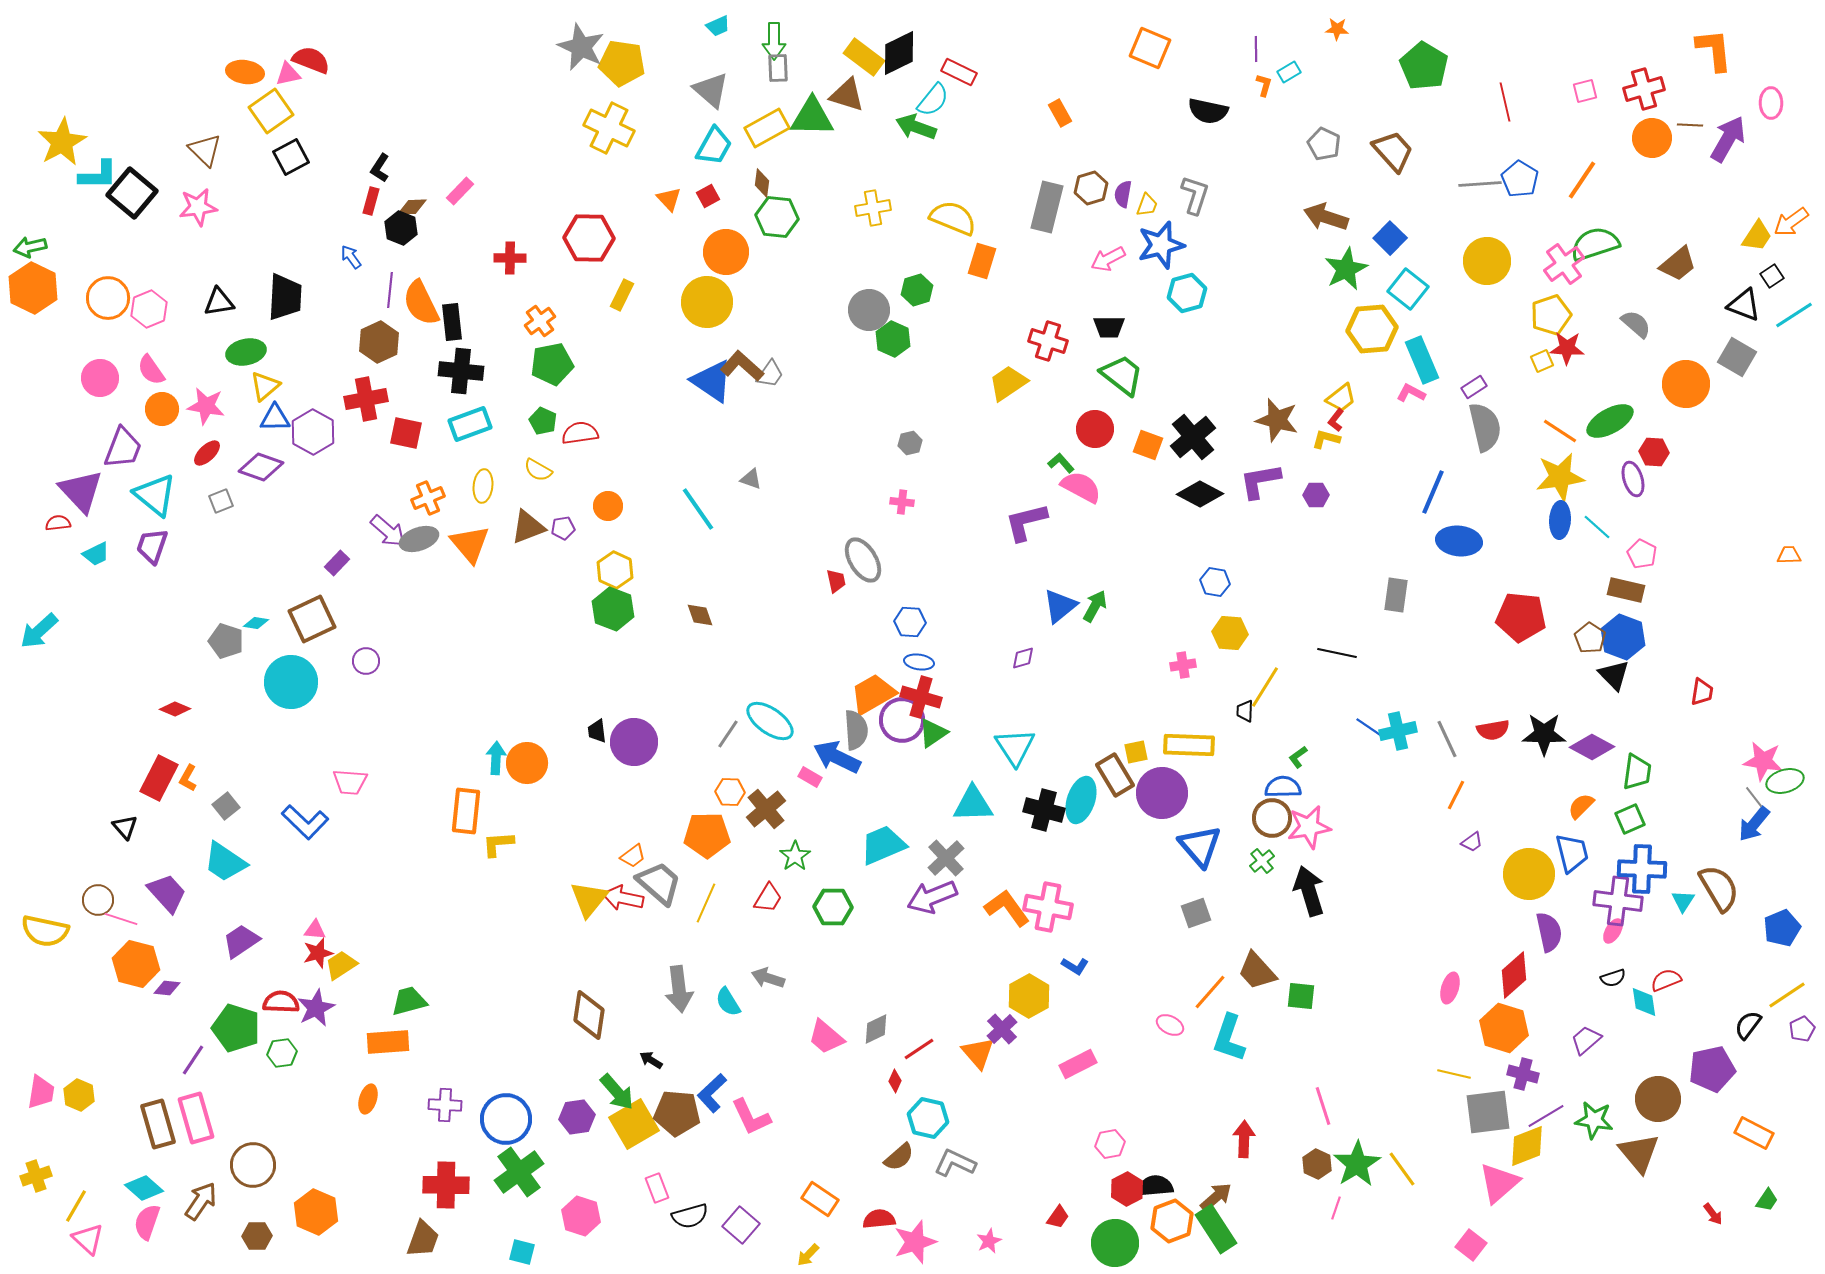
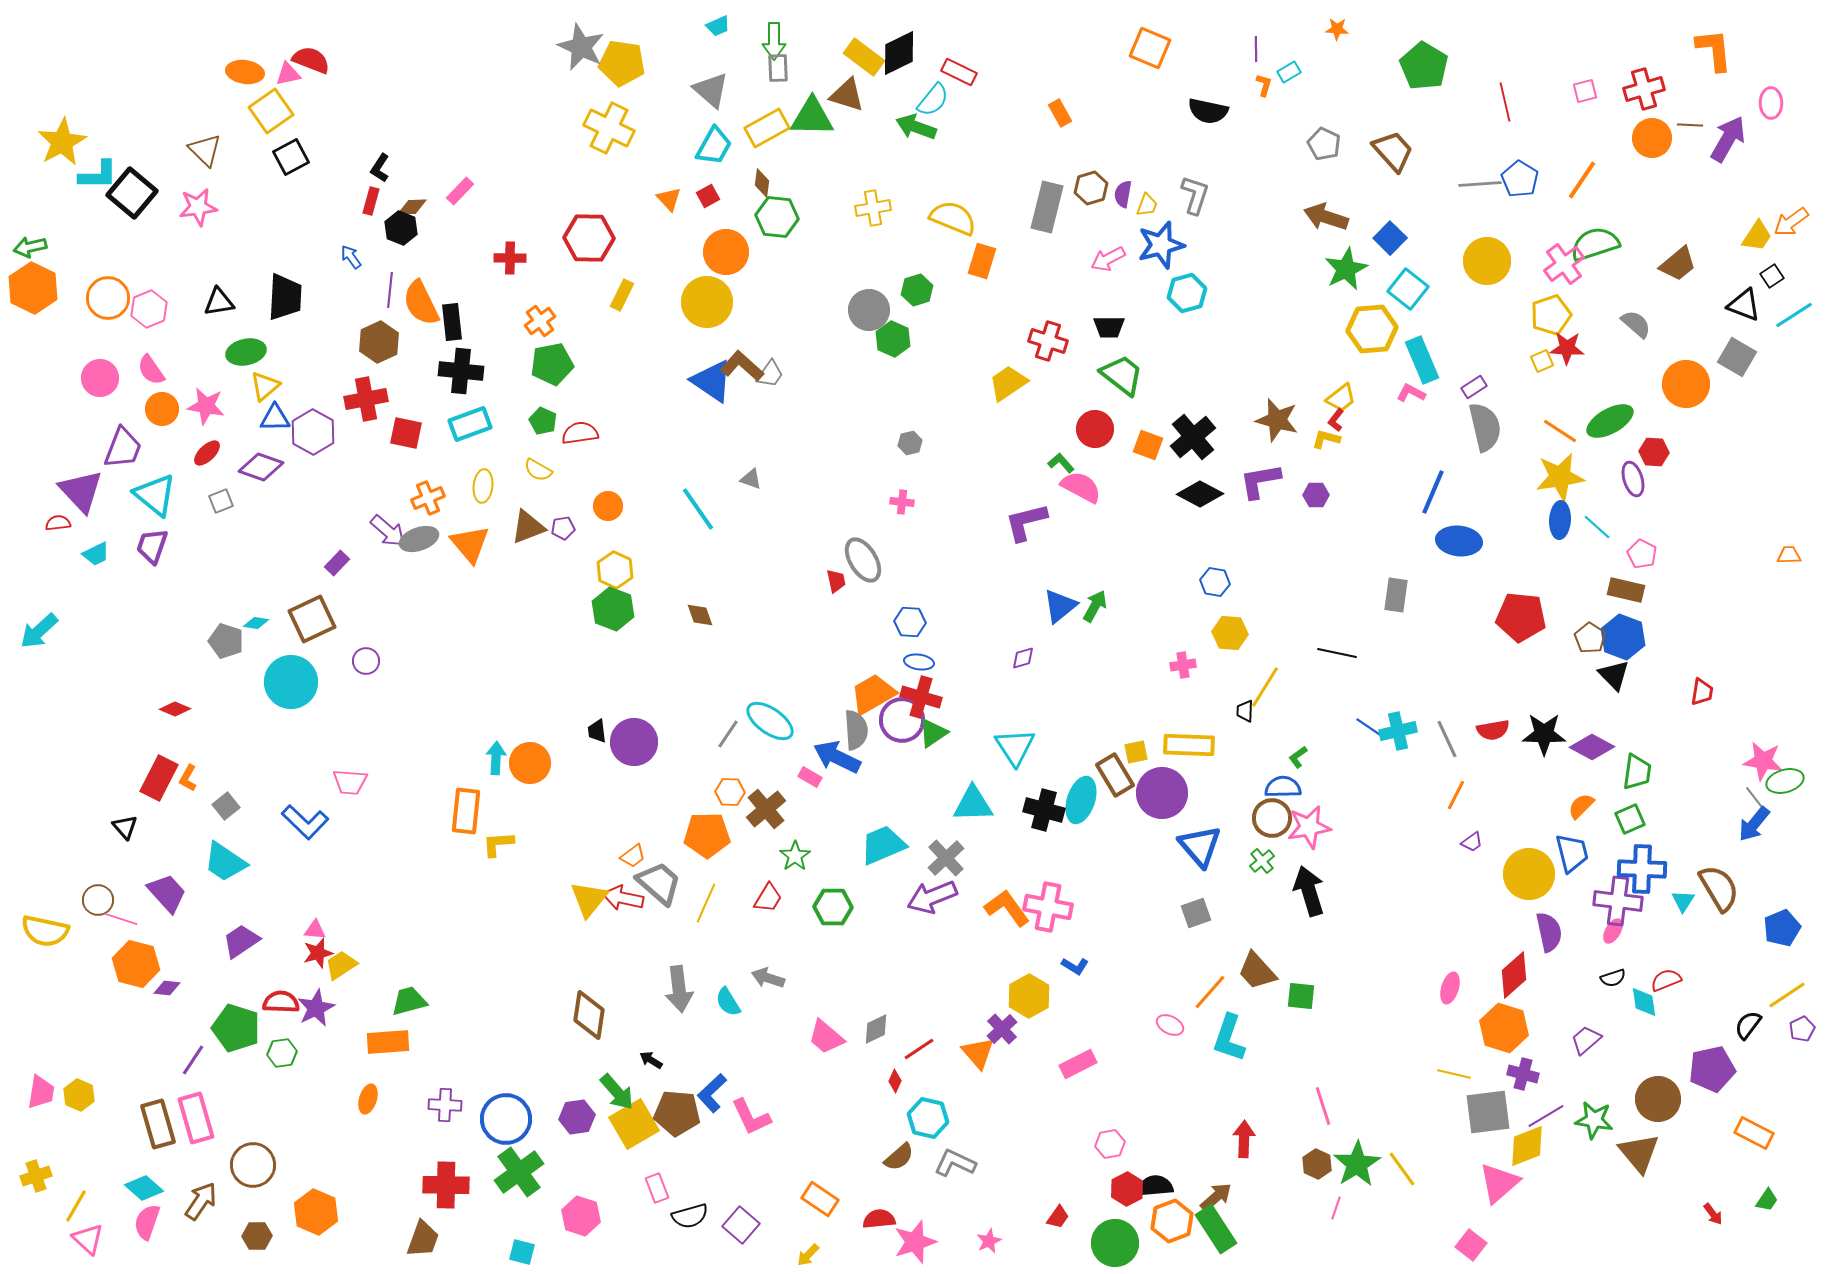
orange circle at (527, 763): moved 3 px right
